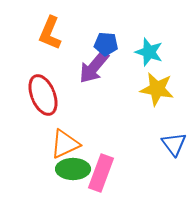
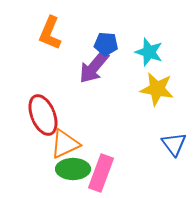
red ellipse: moved 20 px down
